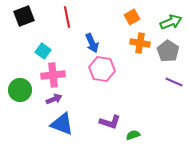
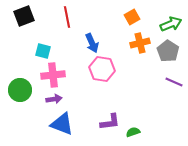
green arrow: moved 2 px down
orange cross: rotated 24 degrees counterclockwise
cyan square: rotated 21 degrees counterclockwise
purple arrow: rotated 14 degrees clockwise
purple L-shape: rotated 25 degrees counterclockwise
green semicircle: moved 3 px up
